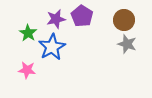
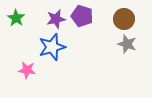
purple pentagon: rotated 15 degrees counterclockwise
brown circle: moved 1 px up
green star: moved 12 px left, 15 px up
blue star: rotated 12 degrees clockwise
